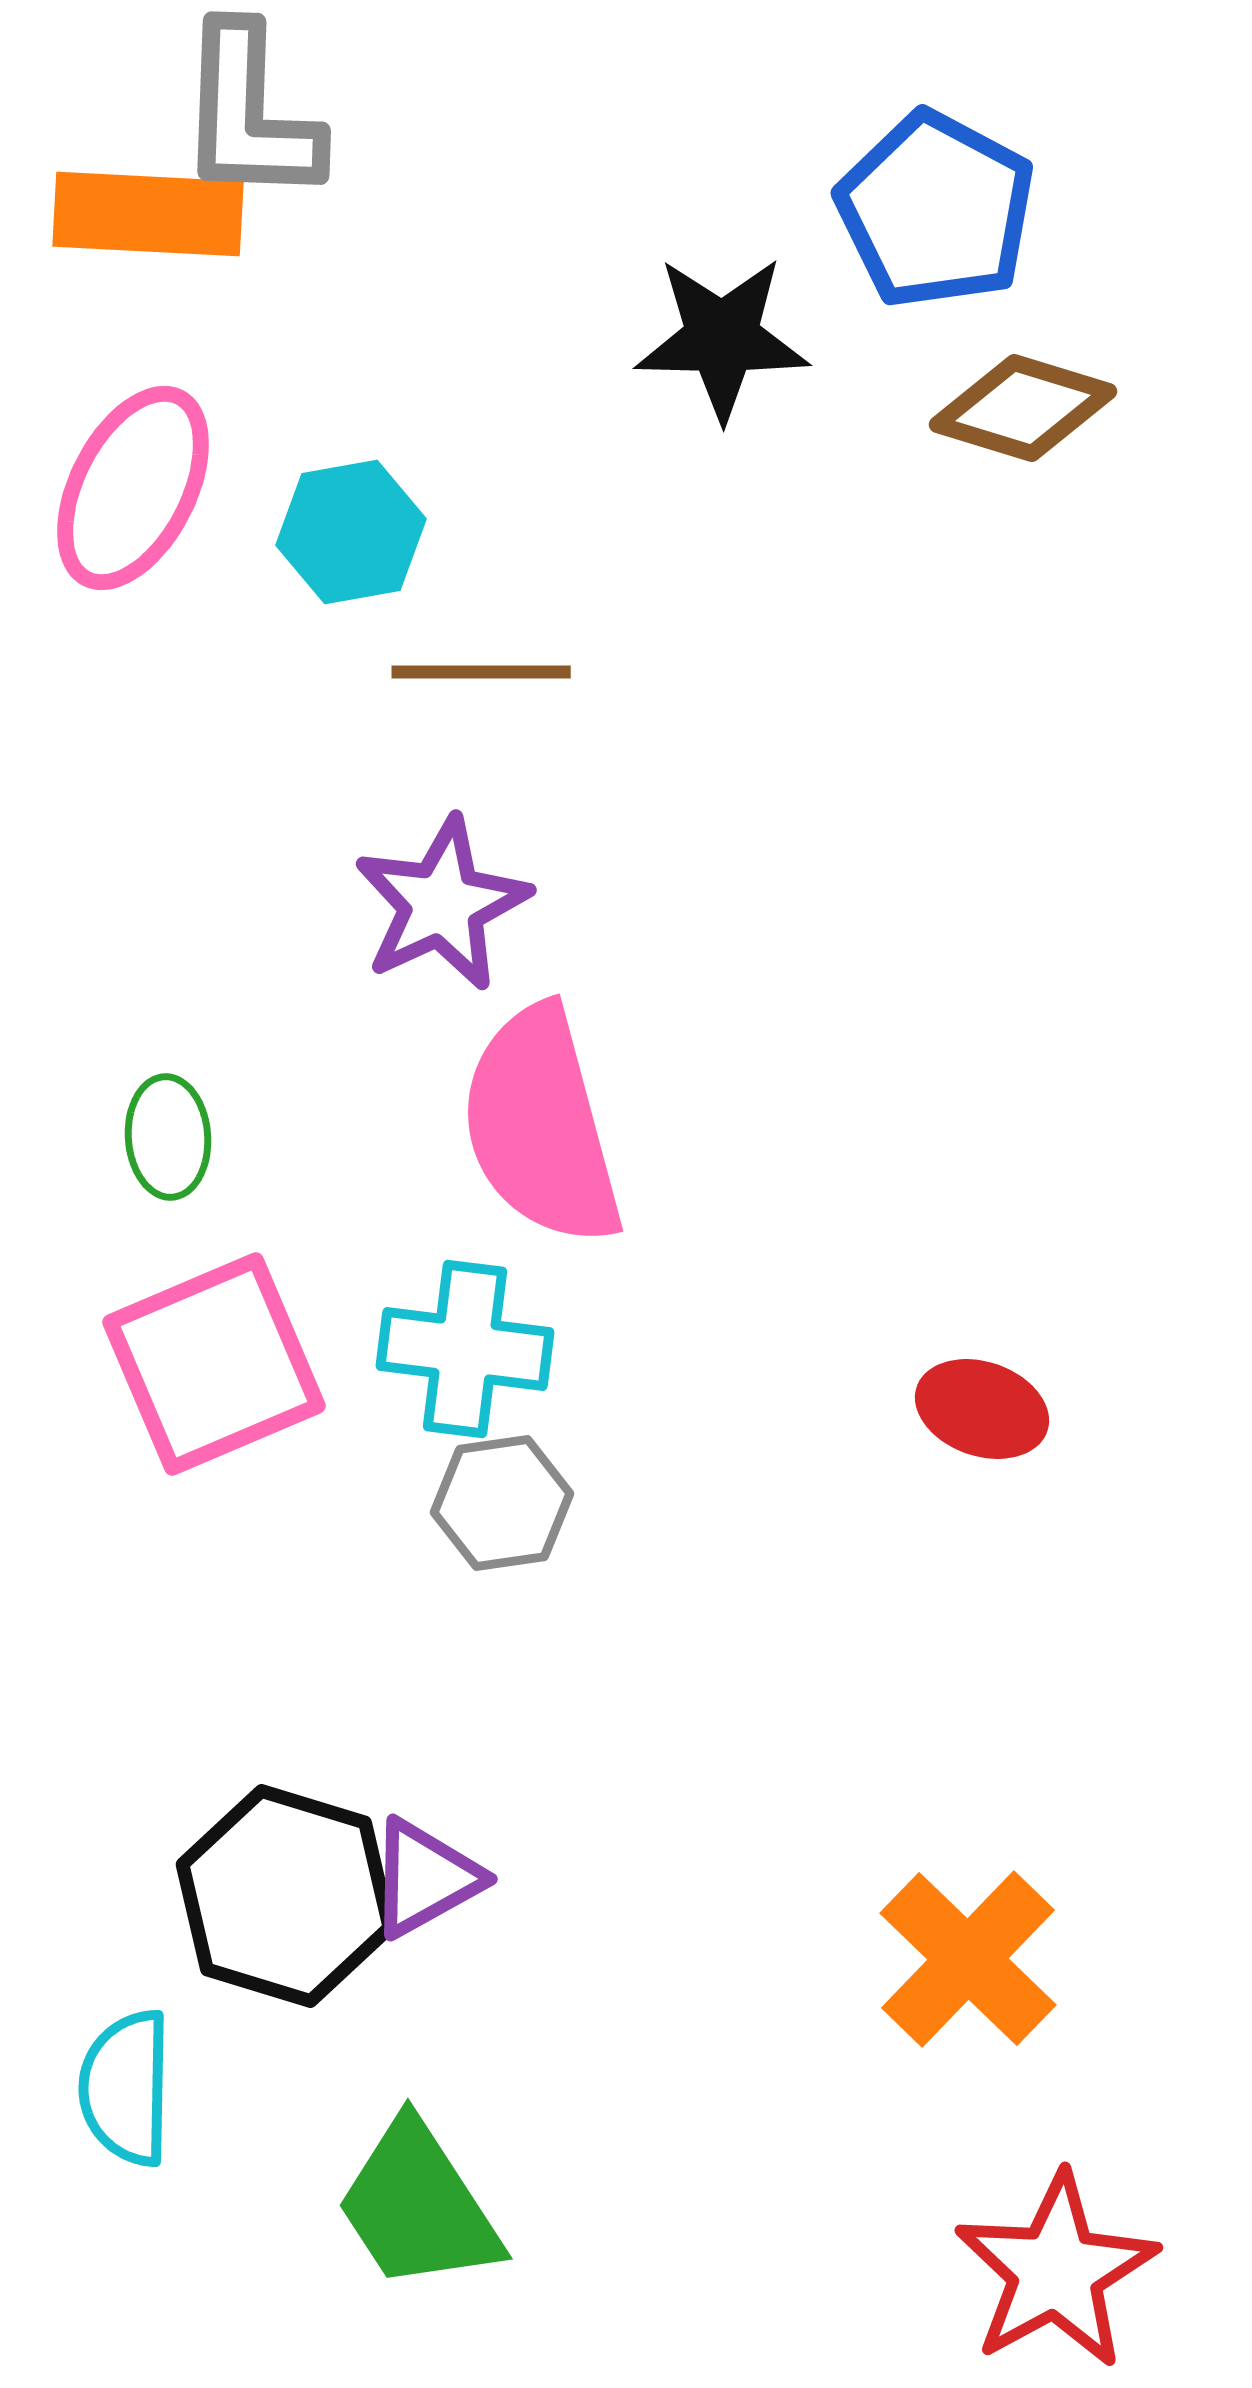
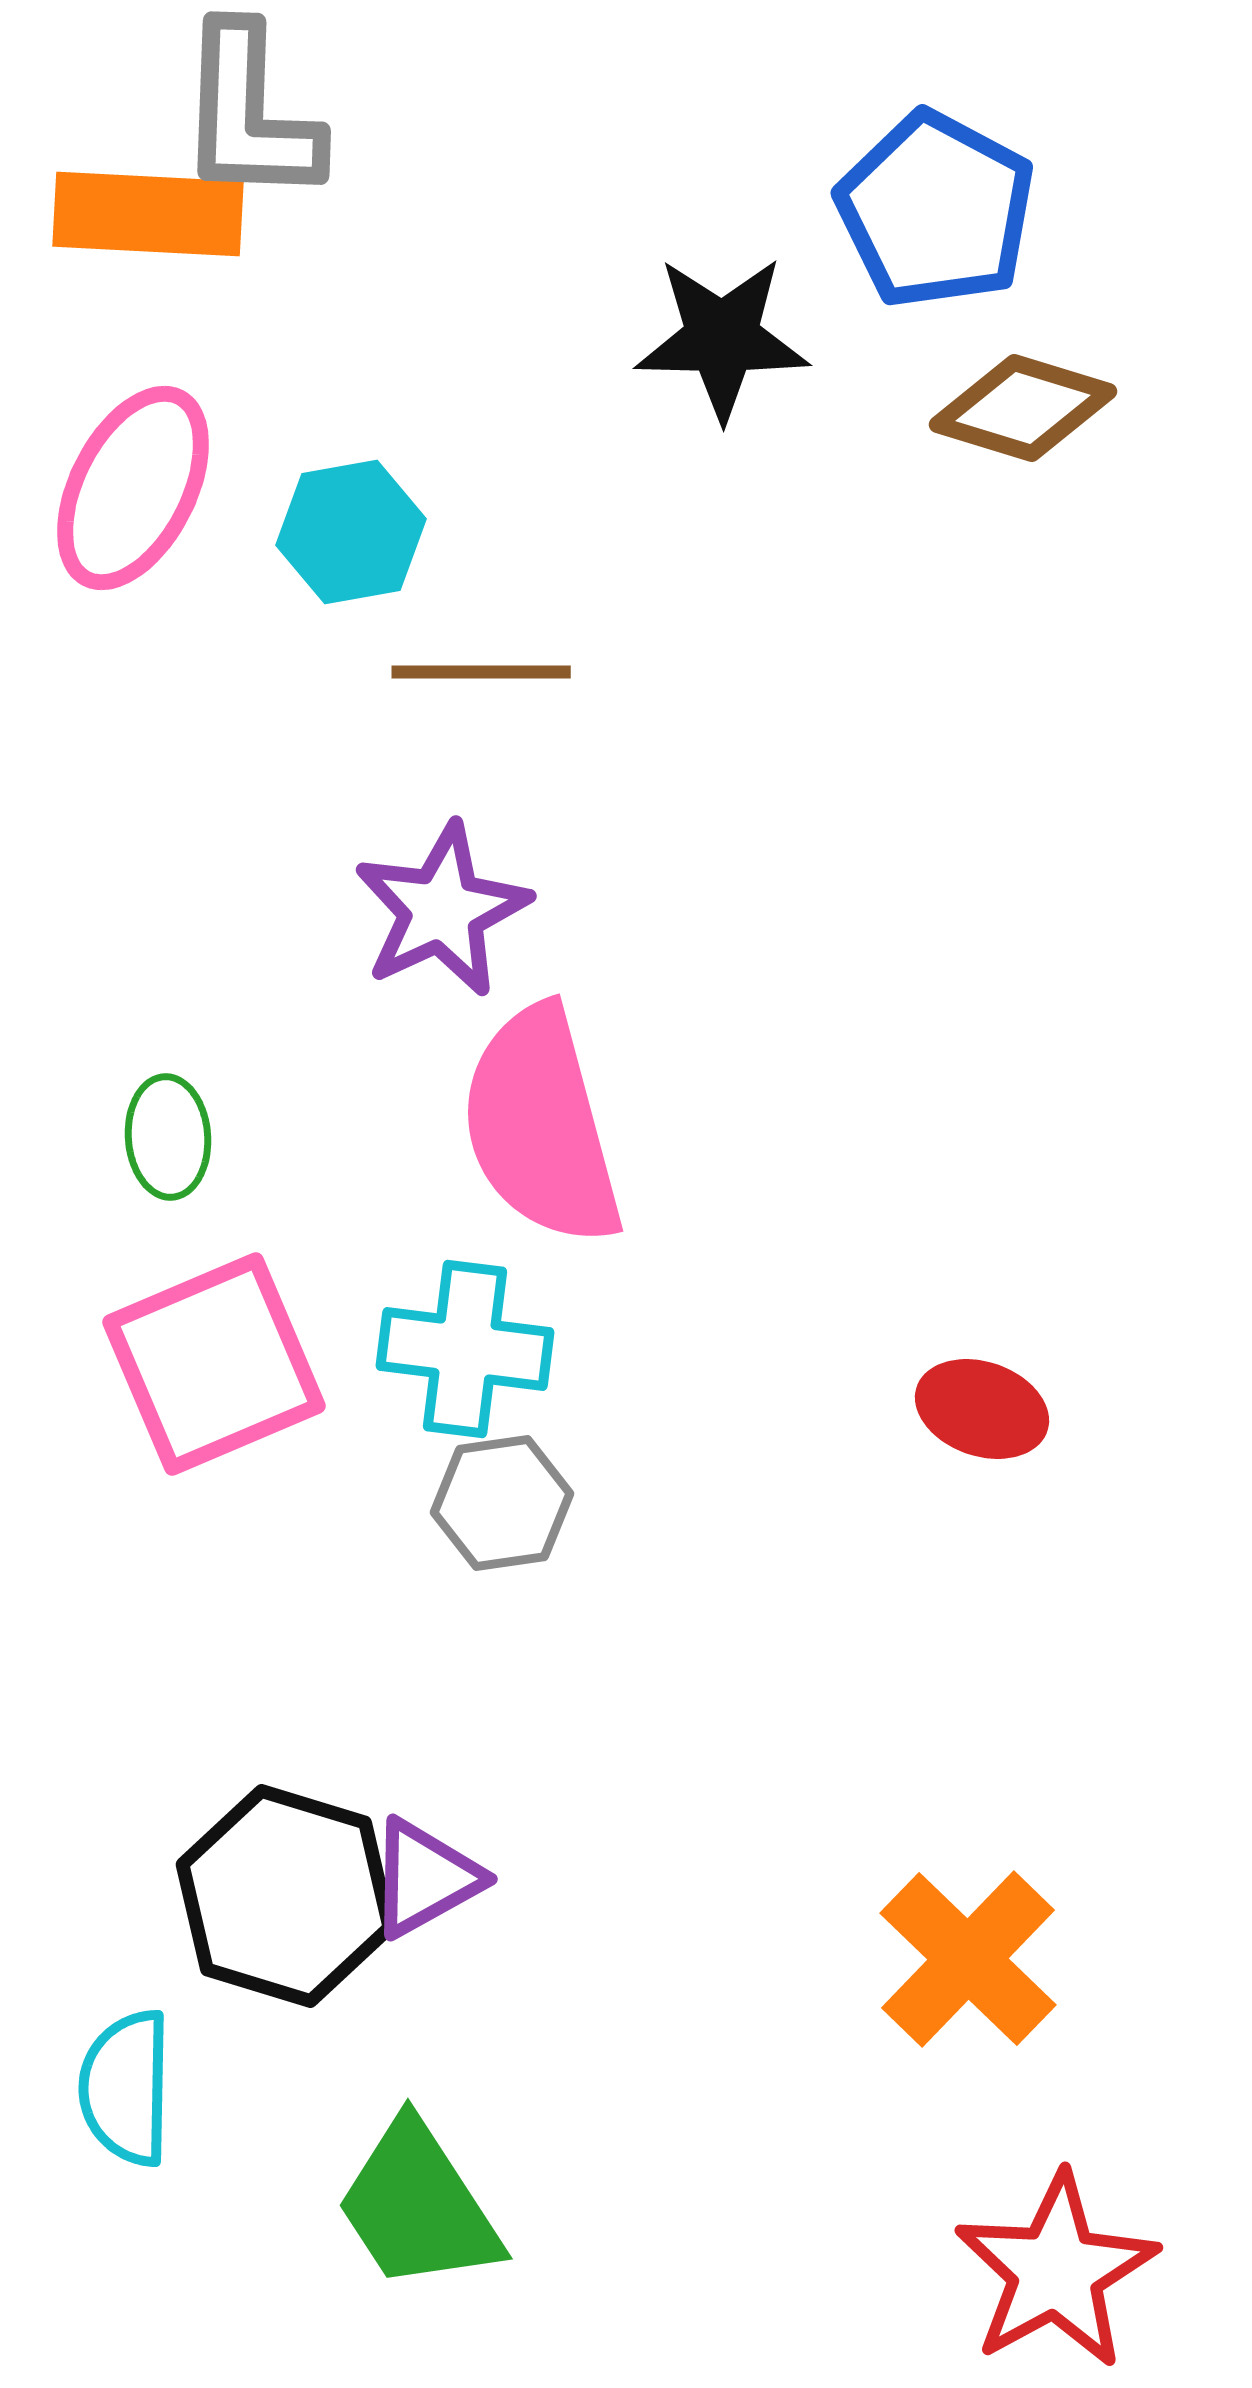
purple star: moved 6 px down
